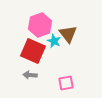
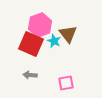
red square: moved 2 px left, 7 px up
